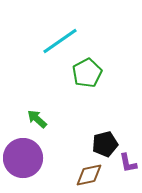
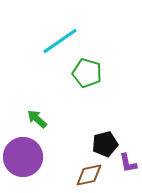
green pentagon: rotated 28 degrees counterclockwise
purple circle: moved 1 px up
